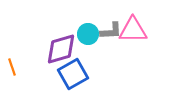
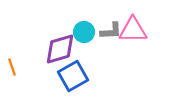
cyan circle: moved 4 px left, 2 px up
purple diamond: moved 1 px left
blue square: moved 2 px down
